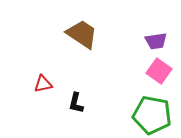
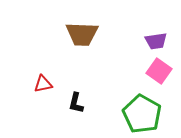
brown trapezoid: rotated 148 degrees clockwise
green pentagon: moved 10 px left, 1 px up; rotated 18 degrees clockwise
